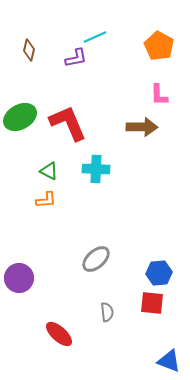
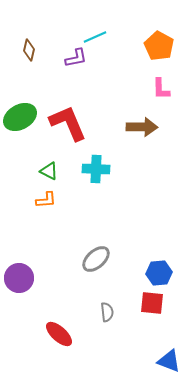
pink L-shape: moved 2 px right, 6 px up
